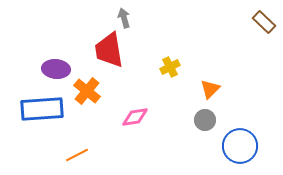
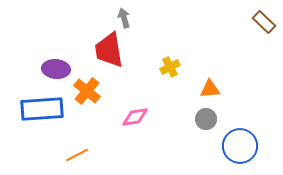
orange triangle: rotated 40 degrees clockwise
gray circle: moved 1 px right, 1 px up
